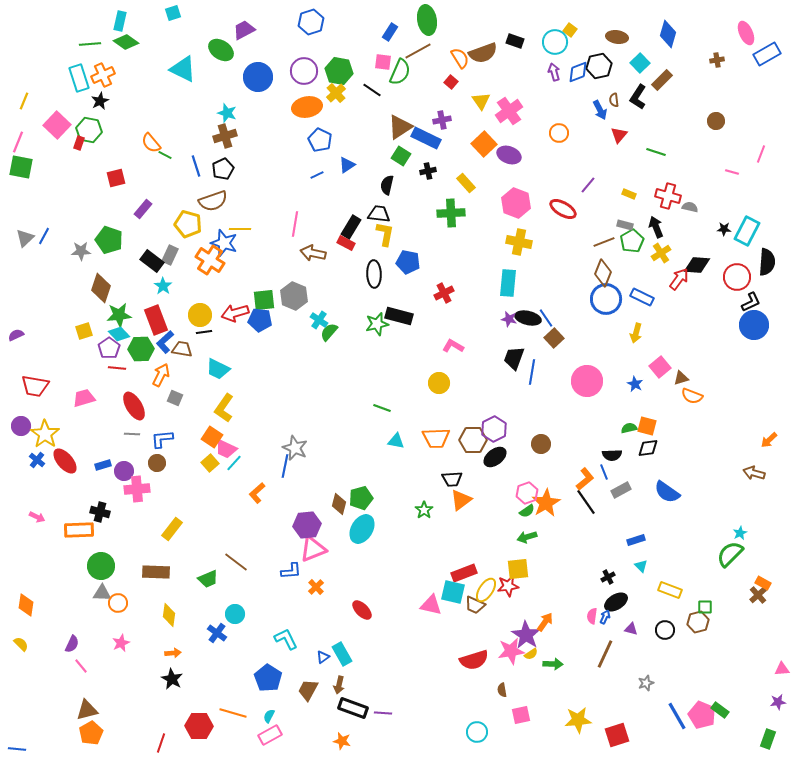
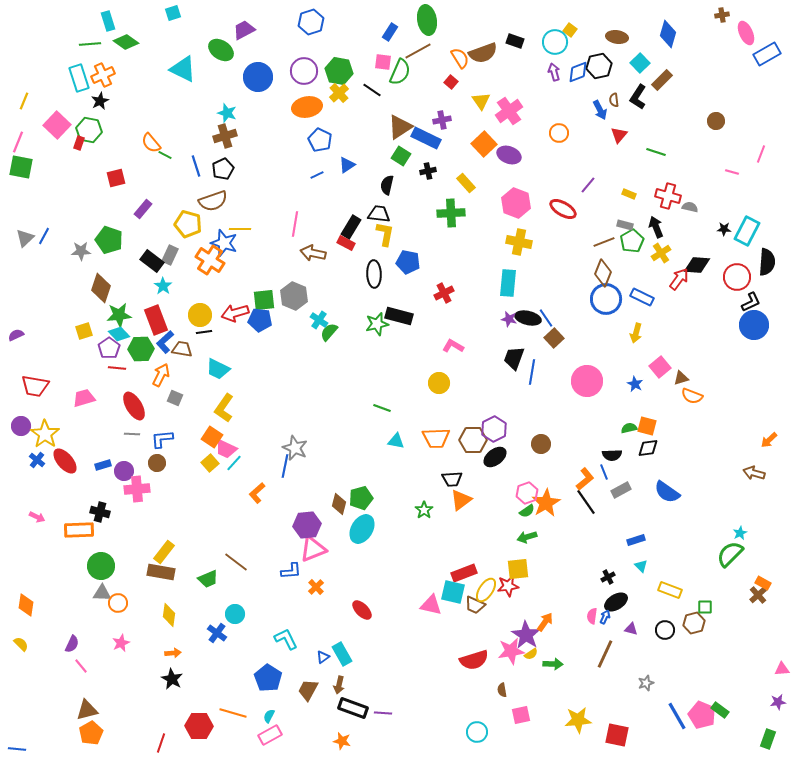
cyan rectangle at (120, 21): moved 12 px left; rotated 30 degrees counterclockwise
brown cross at (717, 60): moved 5 px right, 45 px up
yellow cross at (336, 93): moved 3 px right
yellow rectangle at (172, 529): moved 8 px left, 23 px down
brown rectangle at (156, 572): moved 5 px right; rotated 8 degrees clockwise
brown hexagon at (698, 622): moved 4 px left, 1 px down
red square at (617, 735): rotated 30 degrees clockwise
